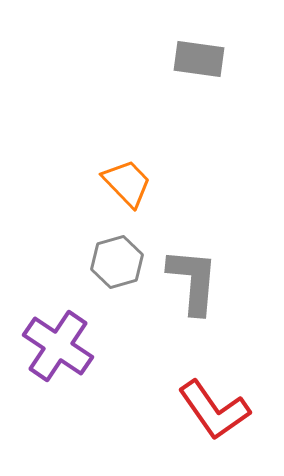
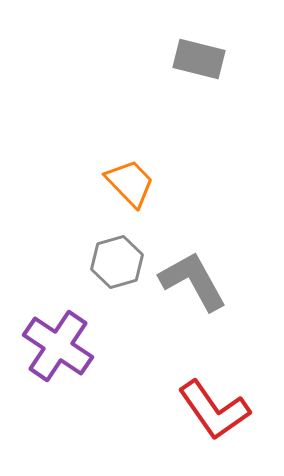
gray rectangle: rotated 6 degrees clockwise
orange trapezoid: moved 3 px right
gray L-shape: rotated 34 degrees counterclockwise
